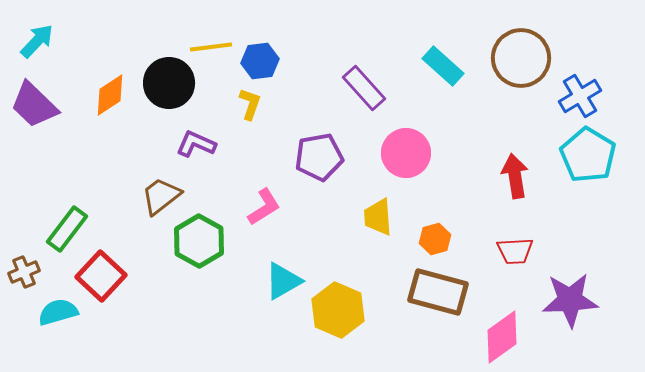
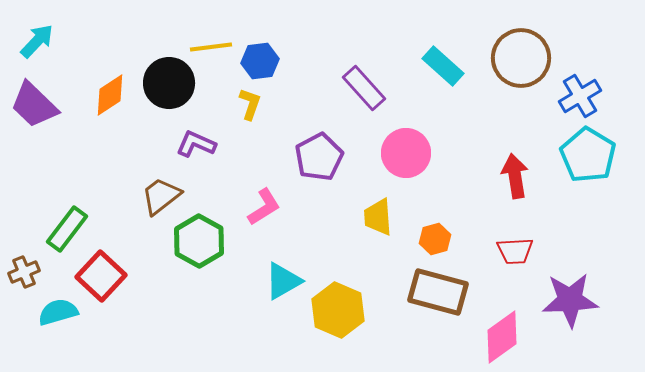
purple pentagon: rotated 18 degrees counterclockwise
